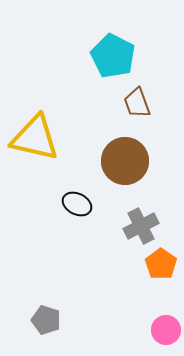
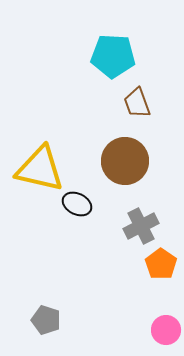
cyan pentagon: rotated 24 degrees counterclockwise
yellow triangle: moved 5 px right, 31 px down
